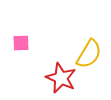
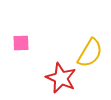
yellow semicircle: moved 1 px right, 1 px up
